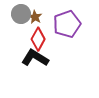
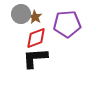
purple pentagon: rotated 16 degrees clockwise
red diamond: moved 2 px left, 1 px up; rotated 40 degrees clockwise
black L-shape: rotated 36 degrees counterclockwise
